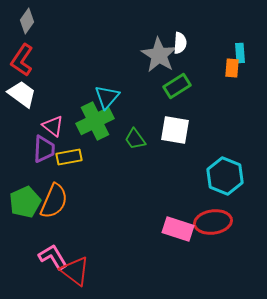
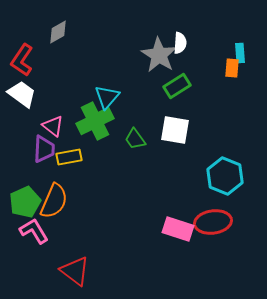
gray diamond: moved 31 px right, 11 px down; rotated 25 degrees clockwise
pink L-shape: moved 19 px left, 26 px up
